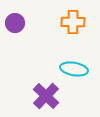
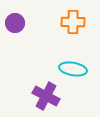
cyan ellipse: moved 1 px left
purple cross: rotated 16 degrees counterclockwise
